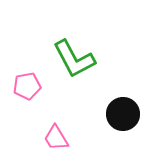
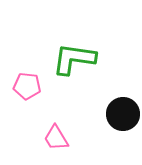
green L-shape: rotated 126 degrees clockwise
pink pentagon: rotated 16 degrees clockwise
